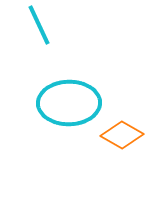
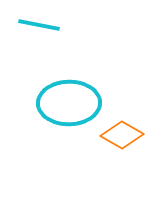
cyan line: rotated 54 degrees counterclockwise
